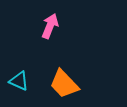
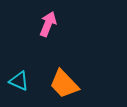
pink arrow: moved 2 px left, 2 px up
